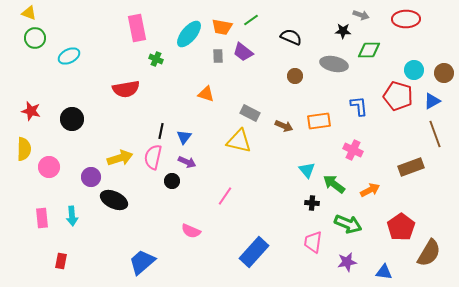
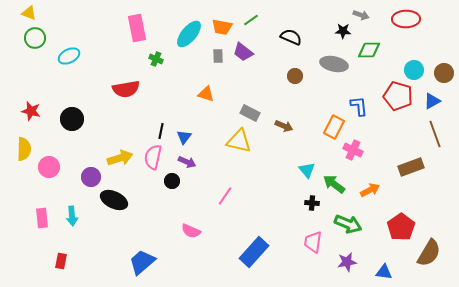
orange rectangle at (319, 121): moved 15 px right, 6 px down; rotated 55 degrees counterclockwise
